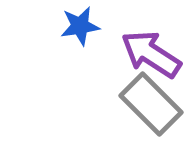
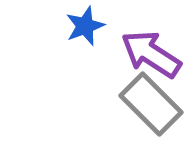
blue star: moved 5 px right; rotated 12 degrees counterclockwise
